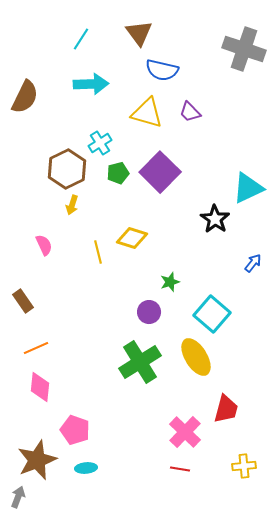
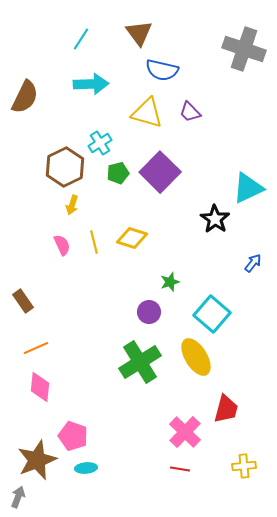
brown hexagon: moved 2 px left, 2 px up
pink semicircle: moved 18 px right
yellow line: moved 4 px left, 10 px up
pink pentagon: moved 2 px left, 6 px down
